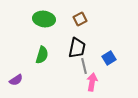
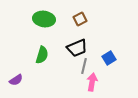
black trapezoid: rotated 55 degrees clockwise
gray line: rotated 28 degrees clockwise
